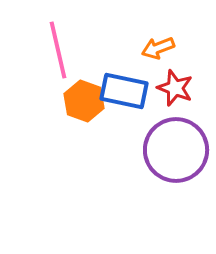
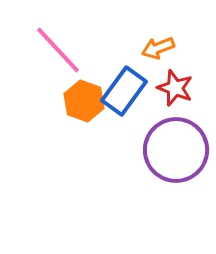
pink line: rotated 30 degrees counterclockwise
blue rectangle: rotated 66 degrees counterclockwise
